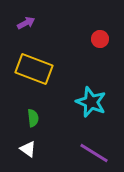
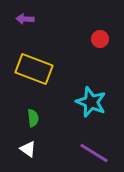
purple arrow: moved 1 px left, 4 px up; rotated 150 degrees counterclockwise
